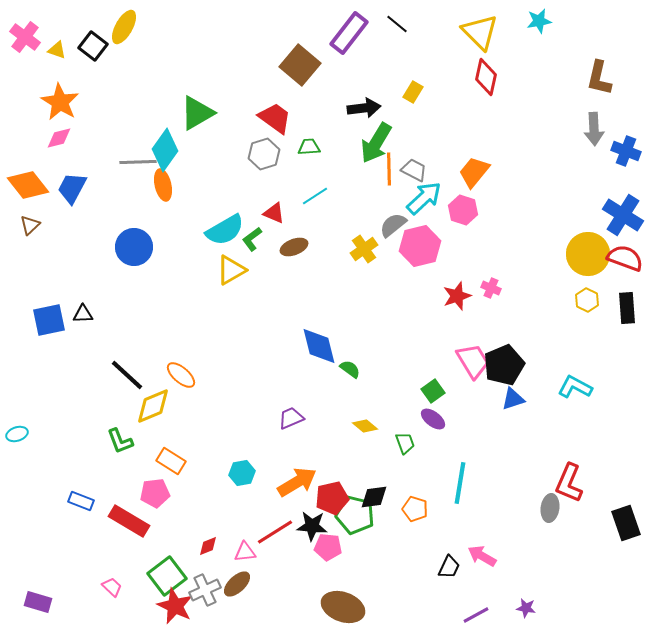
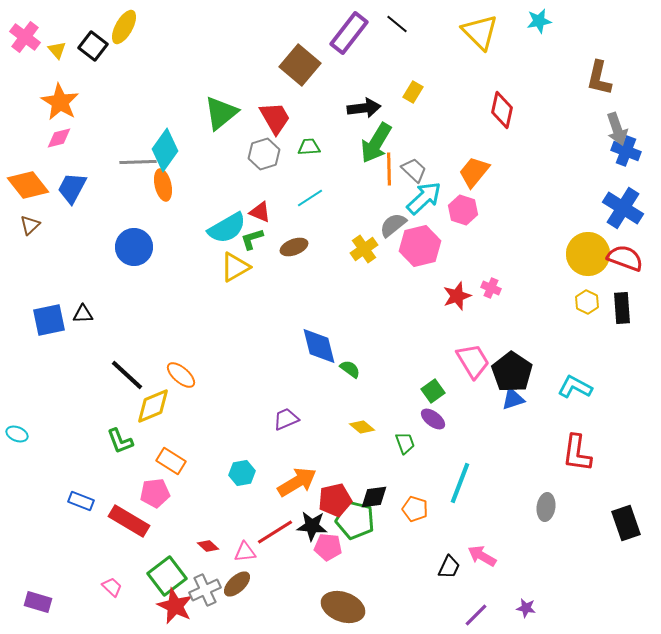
yellow triangle at (57, 50): rotated 30 degrees clockwise
red diamond at (486, 77): moved 16 px right, 33 px down
green triangle at (197, 113): moved 24 px right; rotated 9 degrees counterclockwise
red trapezoid at (275, 118): rotated 24 degrees clockwise
gray arrow at (594, 129): moved 23 px right; rotated 16 degrees counterclockwise
gray trapezoid at (414, 170): rotated 16 degrees clockwise
cyan line at (315, 196): moved 5 px left, 2 px down
red triangle at (274, 213): moved 14 px left, 1 px up
blue cross at (623, 215): moved 7 px up
cyan semicircle at (225, 230): moved 2 px right, 2 px up
green L-shape at (252, 239): rotated 20 degrees clockwise
yellow triangle at (231, 270): moved 4 px right, 3 px up
yellow hexagon at (587, 300): moved 2 px down
black rectangle at (627, 308): moved 5 px left
black pentagon at (504, 365): moved 8 px right, 7 px down; rotated 15 degrees counterclockwise
purple trapezoid at (291, 418): moved 5 px left, 1 px down
yellow diamond at (365, 426): moved 3 px left, 1 px down
cyan ellipse at (17, 434): rotated 40 degrees clockwise
cyan line at (460, 483): rotated 12 degrees clockwise
red L-shape at (569, 483): moved 8 px right, 30 px up; rotated 15 degrees counterclockwise
red pentagon at (332, 498): moved 3 px right, 2 px down
gray ellipse at (550, 508): moved 4 px left, 1 px up
green pentagon at (355, 515): moved 5 px down
red diamond at (208, 546): rotated 65 degrees clockwise
purple line at (476, 615): rotated 16 degrees counterclockwise
